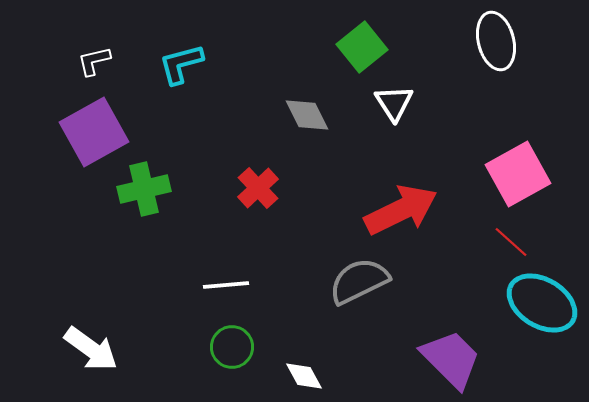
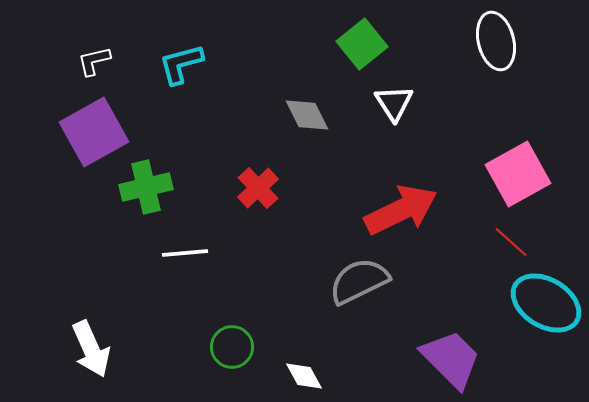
green square: moved 3 px up
green cross: moved 2 px right, 2 px up
white line: moved 41 px left, 32 px up
cyan ellipse: moved 4 px right
white arrow: rotated 30 degrees clockwise
